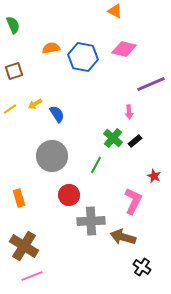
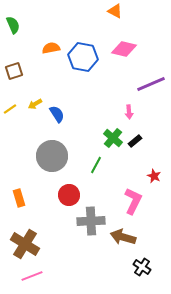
brown cross: moved 1 px right, 2 px up
